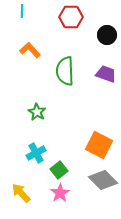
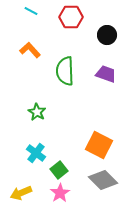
cyan line: moved 9 px right; rotated 64 degrees counterclockwise
cyan cross: rotated 24 degrees counterclockwise
yellow arrow: rotated 70 degrees counterclockwise
